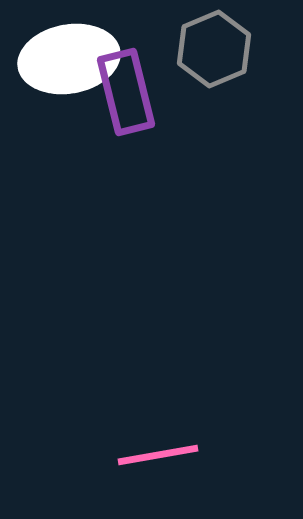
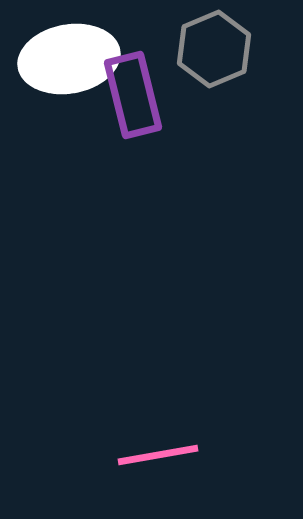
purple rectangle: moved 7 px right, 3 px down
